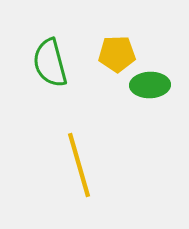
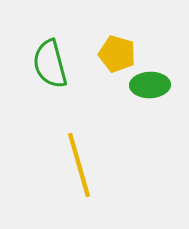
yellow pentagon: rotated 18 degrees clockwise
green semicircle: moved 1 px down
